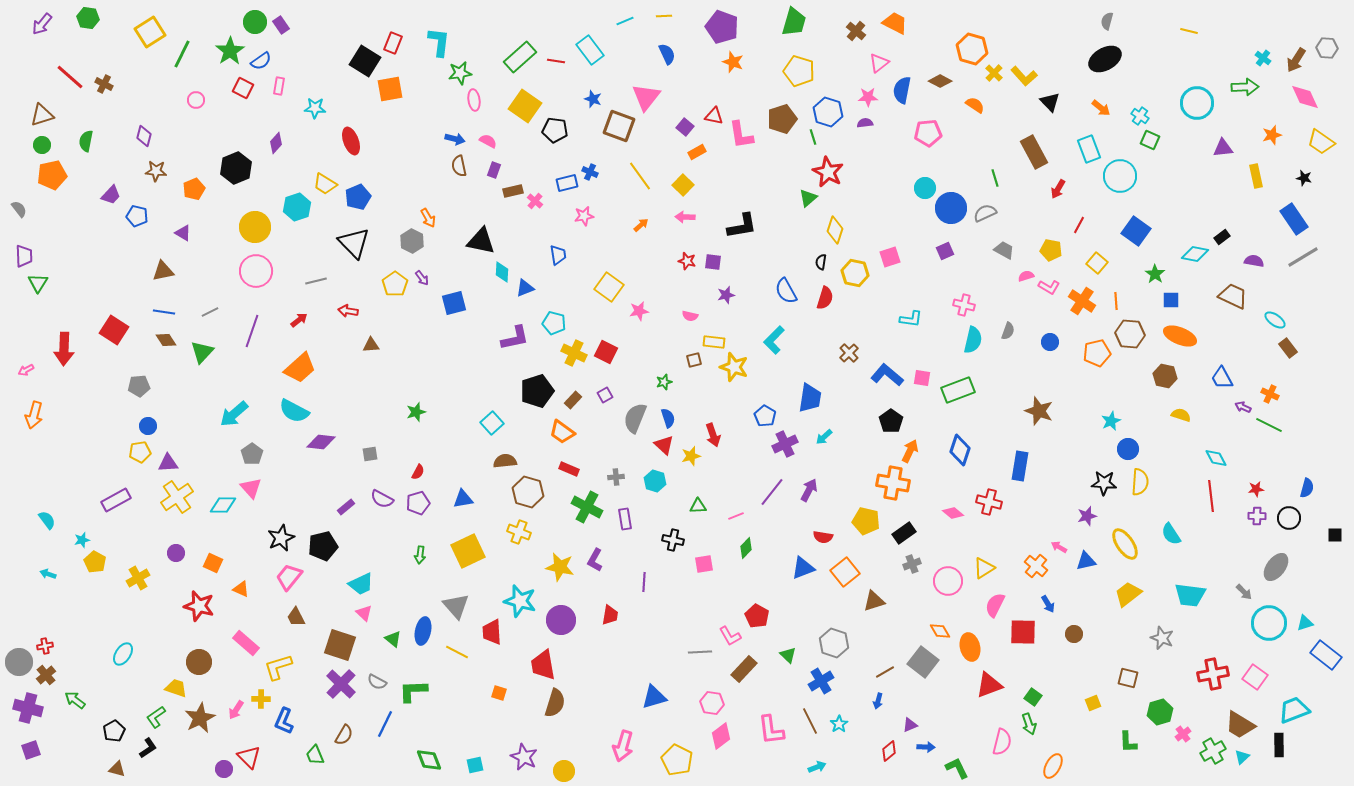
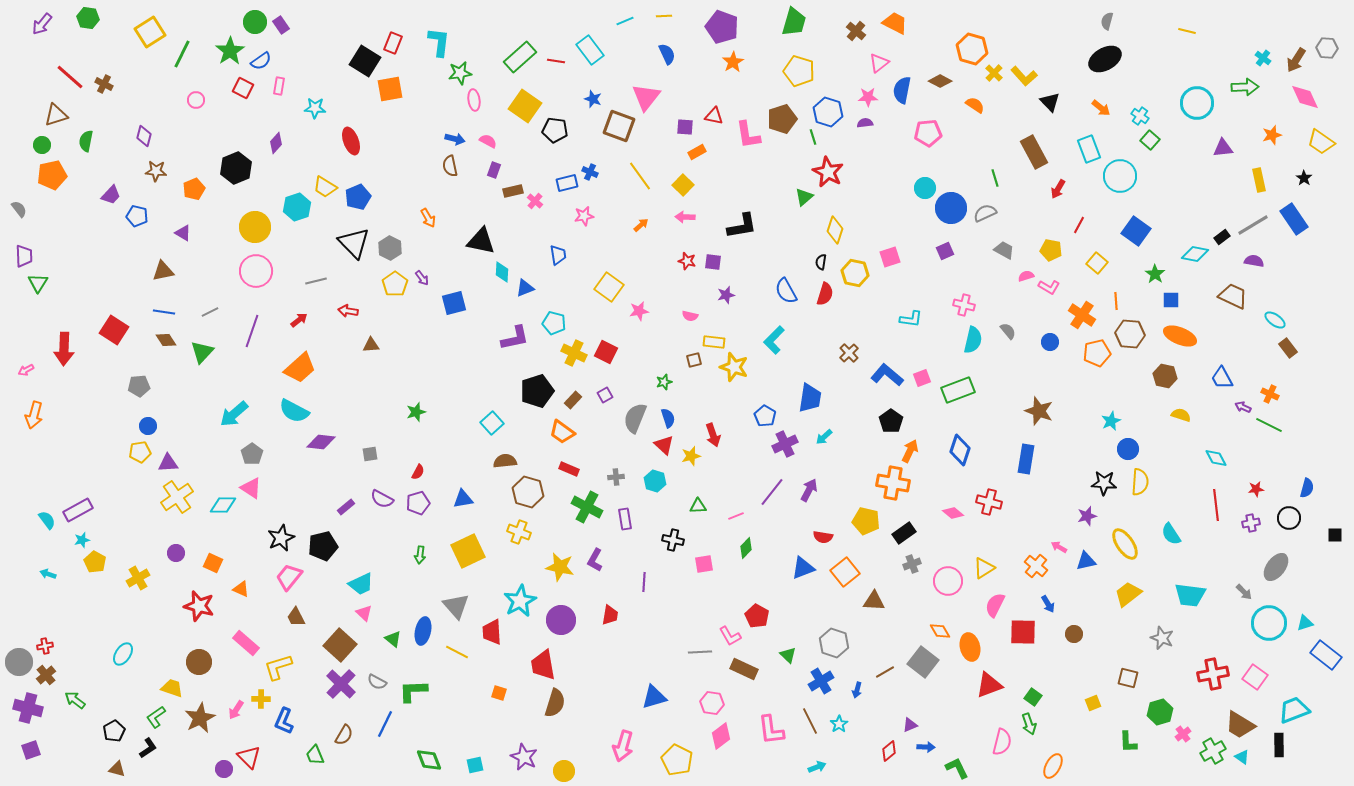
yellow line at (1189, 31): moved 2 px left
orange star at (733, 62): rotated 20 degrees clockwise
brown triangle at (42, 115): moved 14 px right
purple square at (685, 127): rotated 36 degrees counterclockwise
pink L-shape at (741, 135): moved 7 px right
green square at (1150, 140): rotated 18 degrees clockwise
brown semicircle at (459, 166): moved 9 px left
yellow rectangle at (1256, 176): moved 3 px right, 4 px down
black star at (1304, 178): rotated 21 degrees clockwise
yellow trapezoid at (325, 184): moved 3 px down
green triangle at (808, 198): moved 4 px left, 1 px up
gray hexagon at (412, 241): moved 22 px left, 7 px down
gray line at (1303, 257): moved 50 px left, 32 px up
red semicircle at (825, 298): moved 4 px up
orange cross at (1082, 301): moved 14 px down
gray semicircle at (1008, 331): rotated 60 degrees counterclockwise
pink square at (922, 378): rotated 30 degrees counterclockwise
blue rectangle at (1020, 466): moved 6 px right, 7 px up
pink triangle at (251, 488): rotated 15 degrees counterclockwise
red line at (1211, 496): moved 5 px right, 9 px down
purple rectangle at (116, 500): moved 38 px left, 10 px down
purple cross at (1257, 516): moved 6 px left, 7 px down; rotated 12 degrees counterclockwise
cyan star at (520, 601): rotated 28 degrees clockwise
brown triangle at (874, 601): rotated 20 degrees clockwise
brown square at (340, 645): rotated 24 degrees clockwise
brown rectangle at (744, 669): rotated 72 degrees clockwise
yellow trapezoid at (176, 688): moved 4 px left
blue arrow at (878, 701): moved 21 px left, 11 px up
cyan triangle at (1242, 757): rotated 42 degrees counterclockwise
